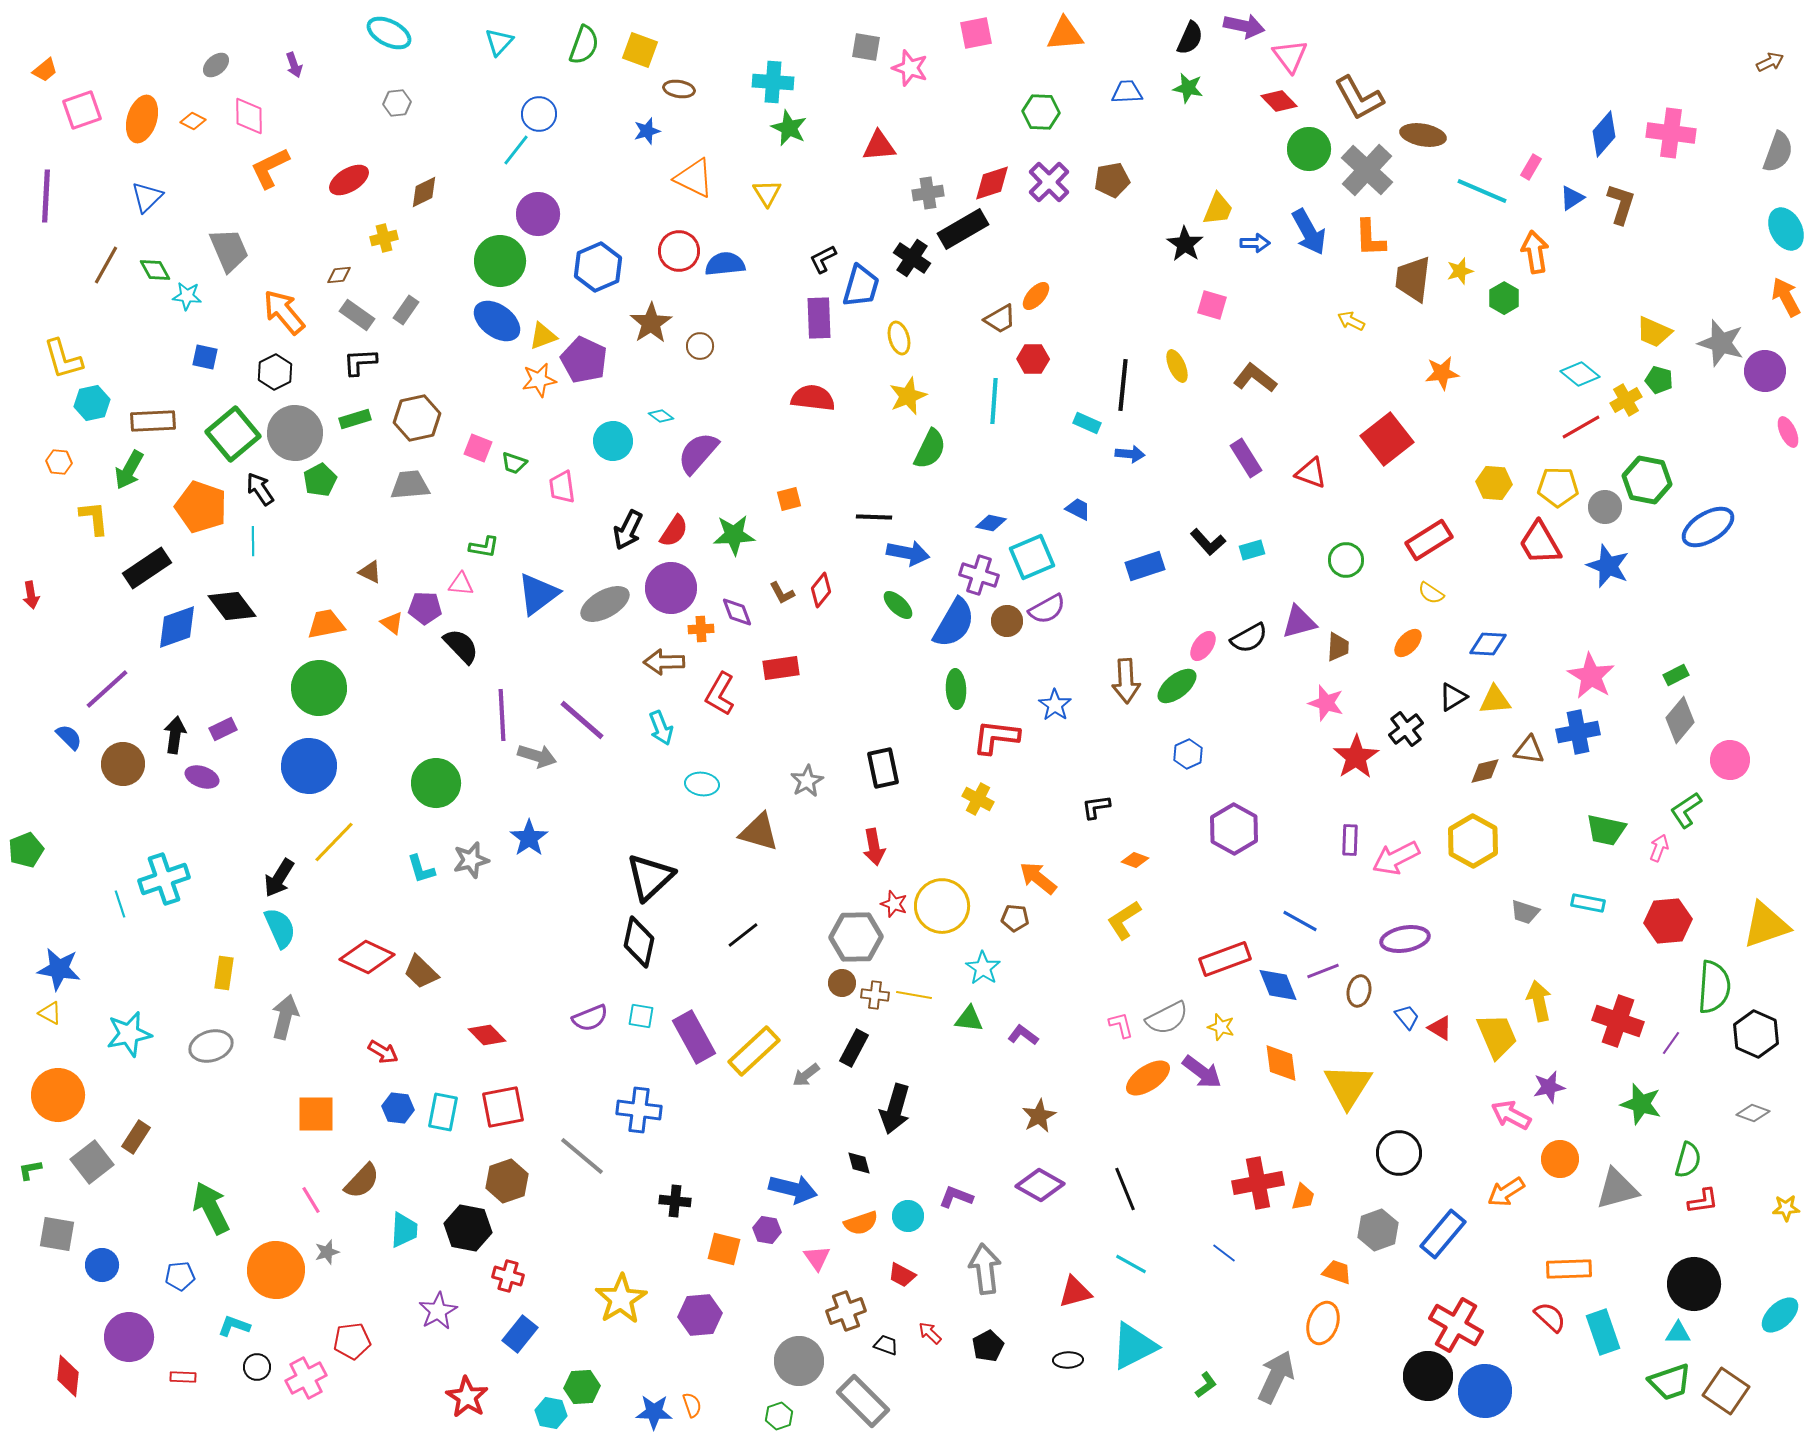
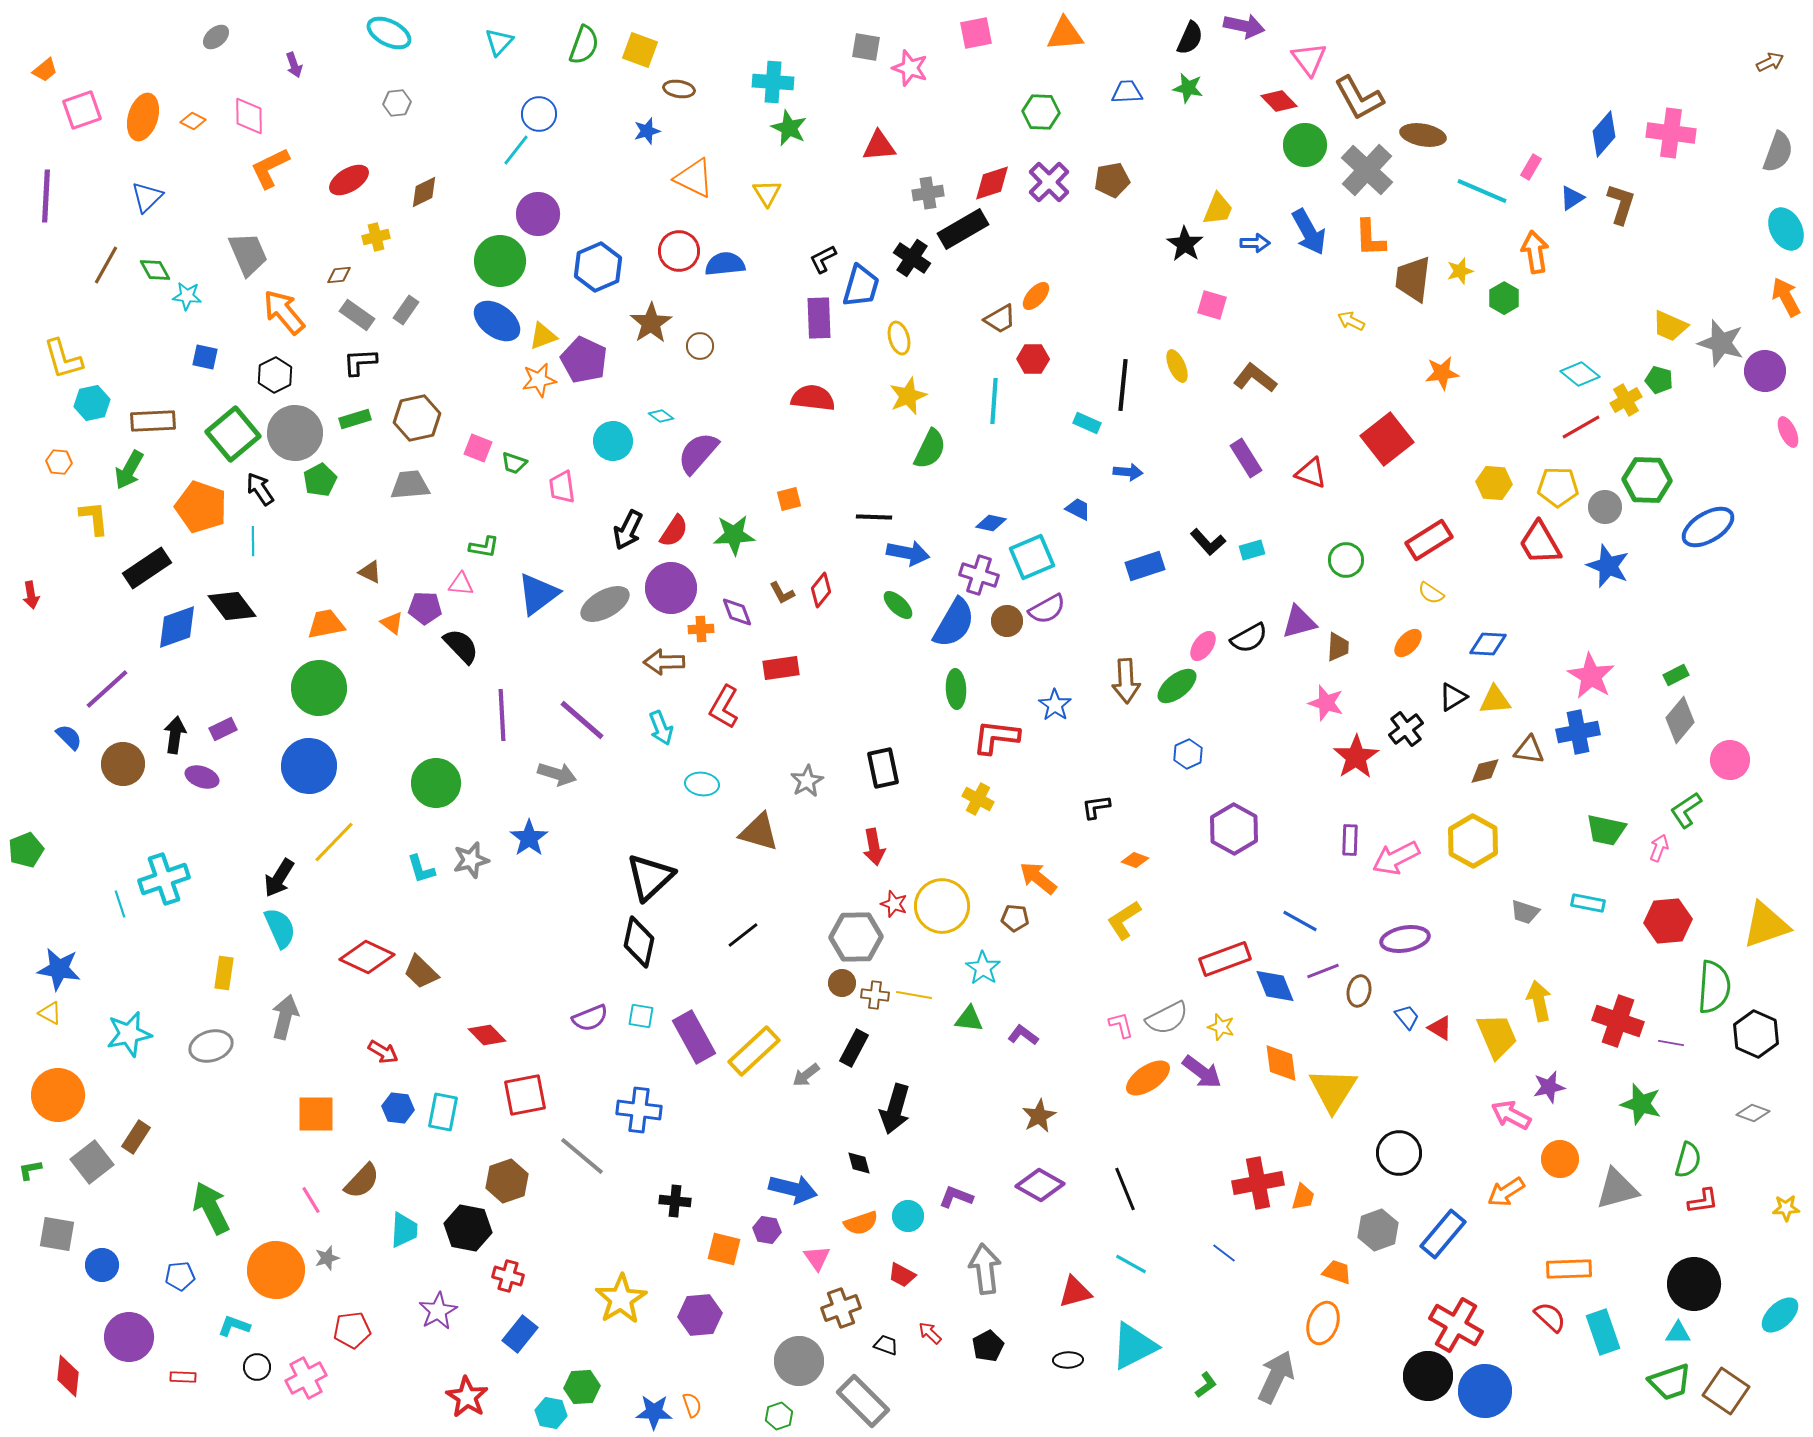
pink triangle at (1290, 56): moved 19 px right, 3 px down
gray ellipse at (216, 65): moved 28 px up
orange ellipse at (142, 119): moved 1 px right, 2 px up
green circle at (1309, 149): moved 4 px left, 4 px up
yellow cross at (384, 238): moved 8 px left, 1 px up
gray trapezoid at (229, 250): moved 19 px right, 4 px down
yellow trapezoid at (1654, 332): moved 16 px right, 6 px up
black hexagon at (275, 372): moved 3 px down
blue arrow at (1130, 454): moved 2 px left, 18 px down
green hexagon at (1647, 480): rotated 9 degrees counterclockwise
red L-shape at (720, 694): moved 4 px right, 13 px down
gray arrow at (537, 756): moved 20 px right, 18 px down
blue diamond at (1278, 985): moved 3 px left, 1 px down
purple line at (1671, 1043): rotated 65 degrees clockwise
yellow triangle at (1348, 1086): moved 15 px left, 4 px down
red square at (503, 1107): moved 22 px right, 12 px up
gray star at (327, 1252): moved 6 px down
brown cross at (846, 1311): moved 5 px left, 3 px up
red pentagon at (352, 1341): moved 11 px up
